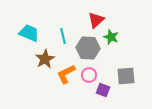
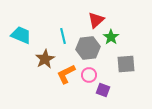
cyan trapezoid: moved 8 px left, 2 px down
green star: rotated 14 degrees clockwise
gray hexagon: rotated 10 degrees counterclockwise
gray square: moved 12 px up
